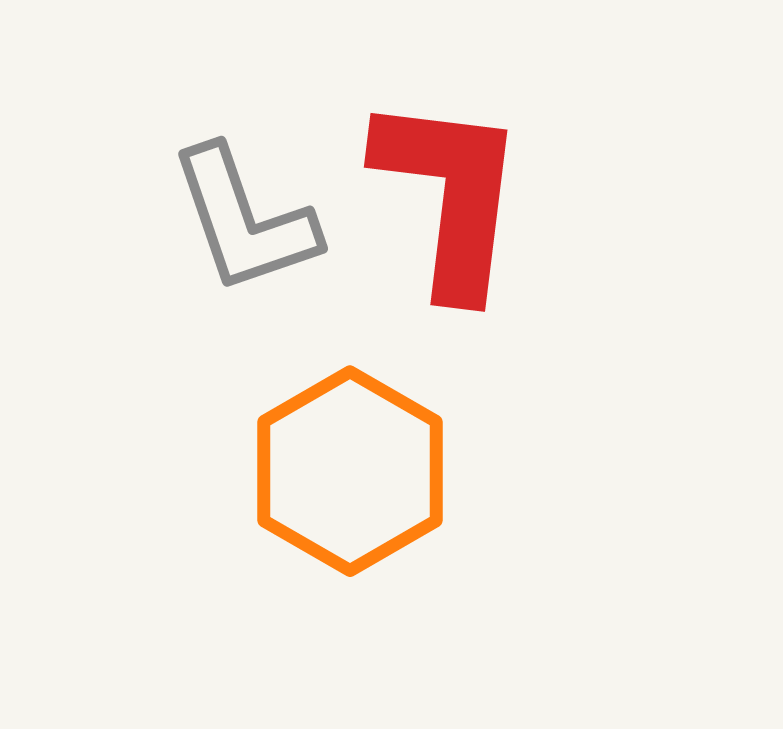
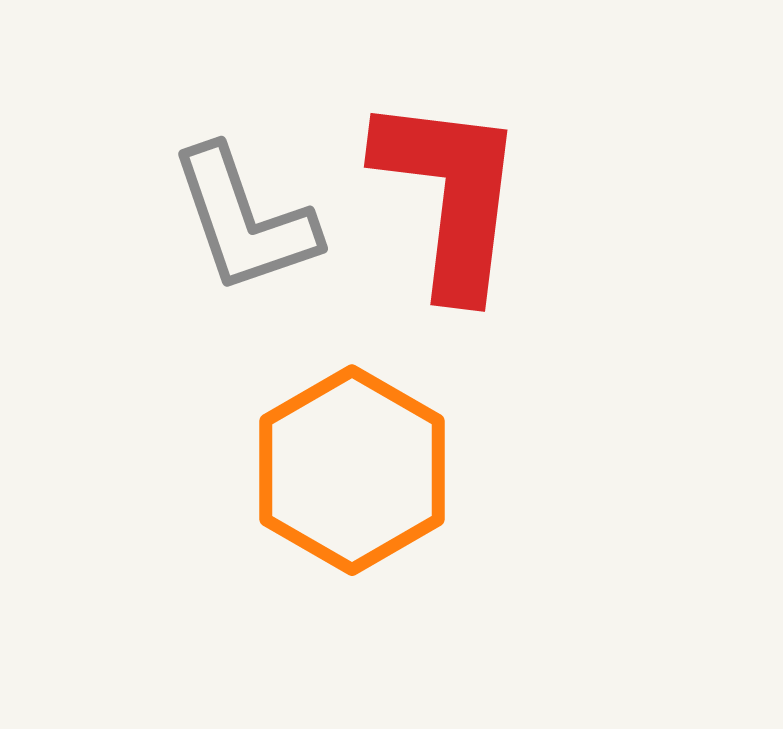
orange hexagon: moved 2 px right, 1 px up
